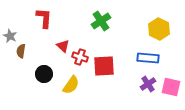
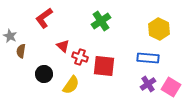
red L-shape: rotated 130 degrees counterclockwise
red square: rotated 10 degrees clockwise
pink square: rotated 18 degrees clockwise
